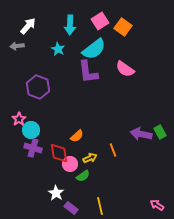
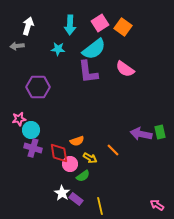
pink square: moved 2 px down
white arrow: rotated 24 degrees counterclockwise
cyan star: rotated 24 degrees counterclockwise
purple hexagon: rotated 20 degrees counterclockwise
pink star: rotated 24 degrees clockwise
green rectangle: rotated 16 degrees clockwise
orange semicircle: moved 5 px down; rotated 24 degrees clockwise
orange line: rotated 24 degrees counterclockwise
yellow arrow: rotated 56 degrees clockwise
white star: moved 6 px right
purple rectangle: moved 5 px right, 9 px up
